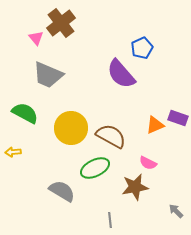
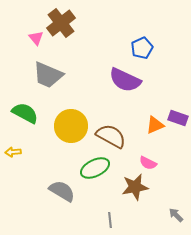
purple semicircle: moved 4 px right, 6 px down; rotated 24 degrees counterclockwise
yellow circle: moved 2 px up
gray arrow: moved 4 px down
